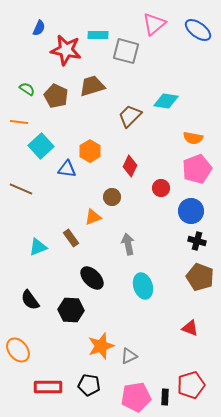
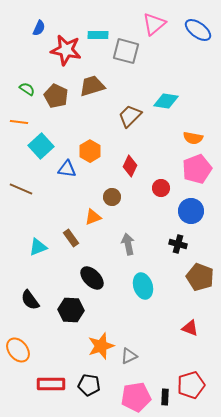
black cross at (197, 241): moved 19 px left, 3 px down
red rectangle at (48, 387): moved 3 px right, 3 px up
